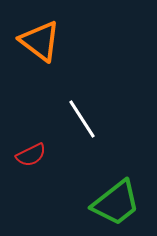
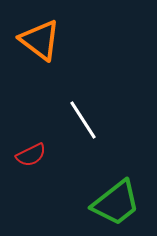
orange triangle: moved 1 px up
white line: moved 1 px right, 1 px down
